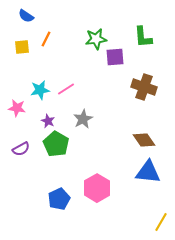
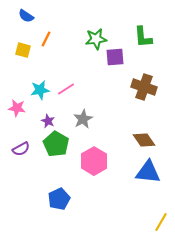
yellow square: moved 1 px right, 3 px down; rotated 21 degrees clockwise
pink hexagon: moved 3 px left, 27 px up
